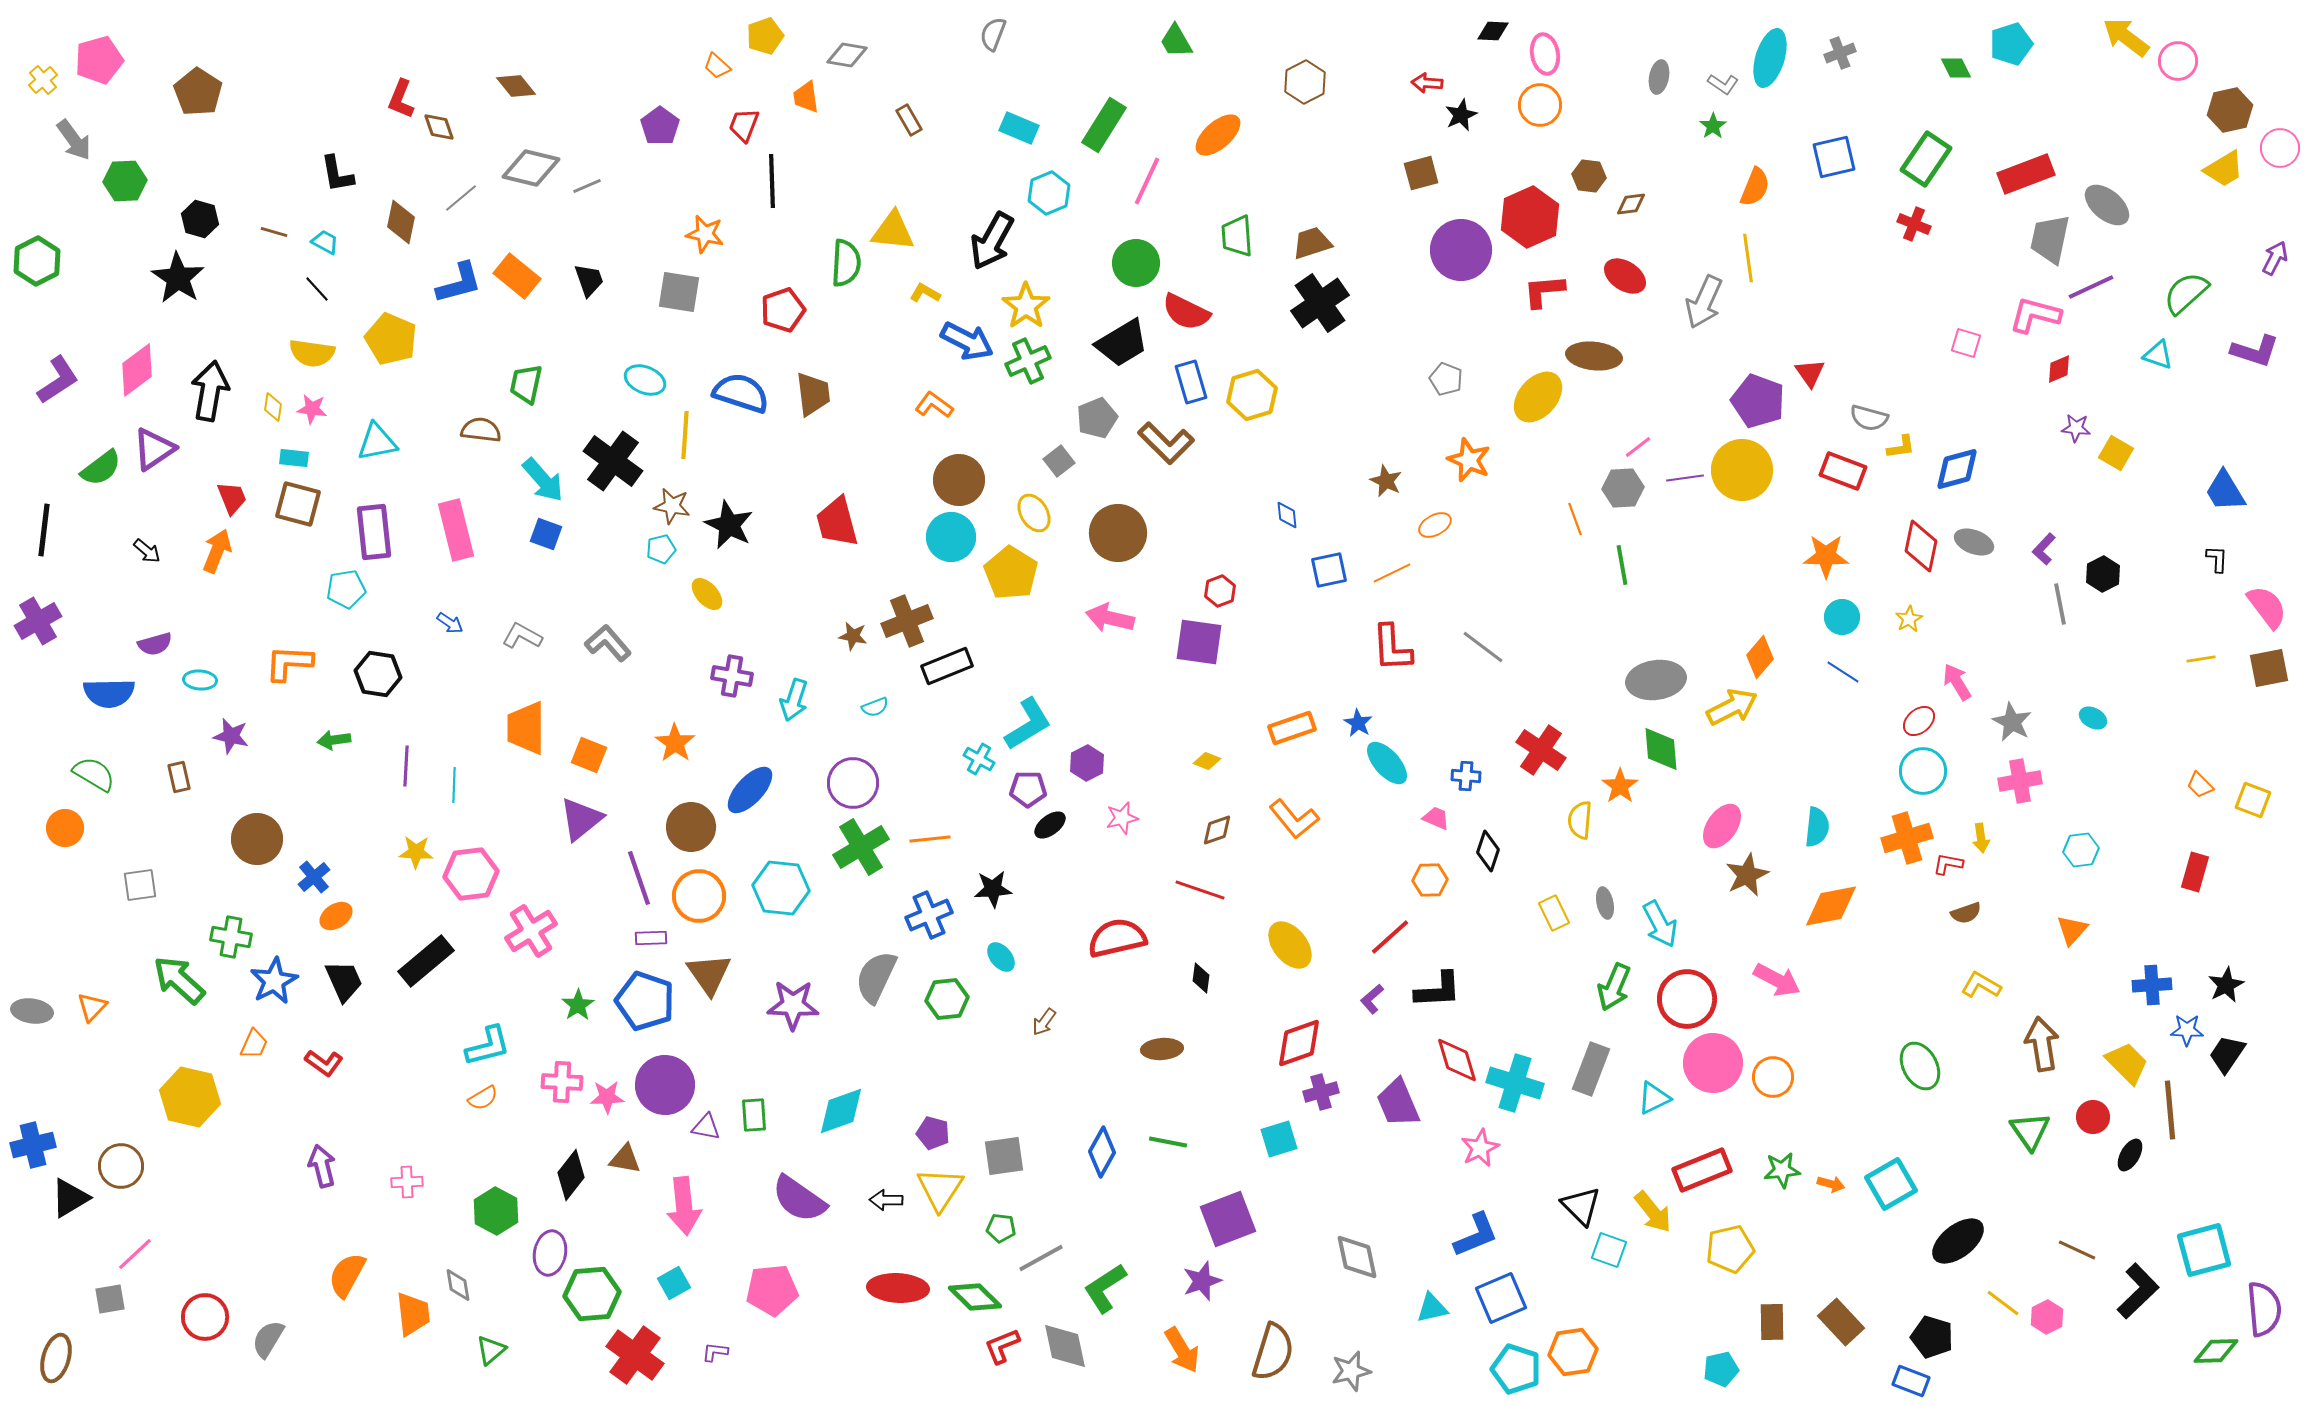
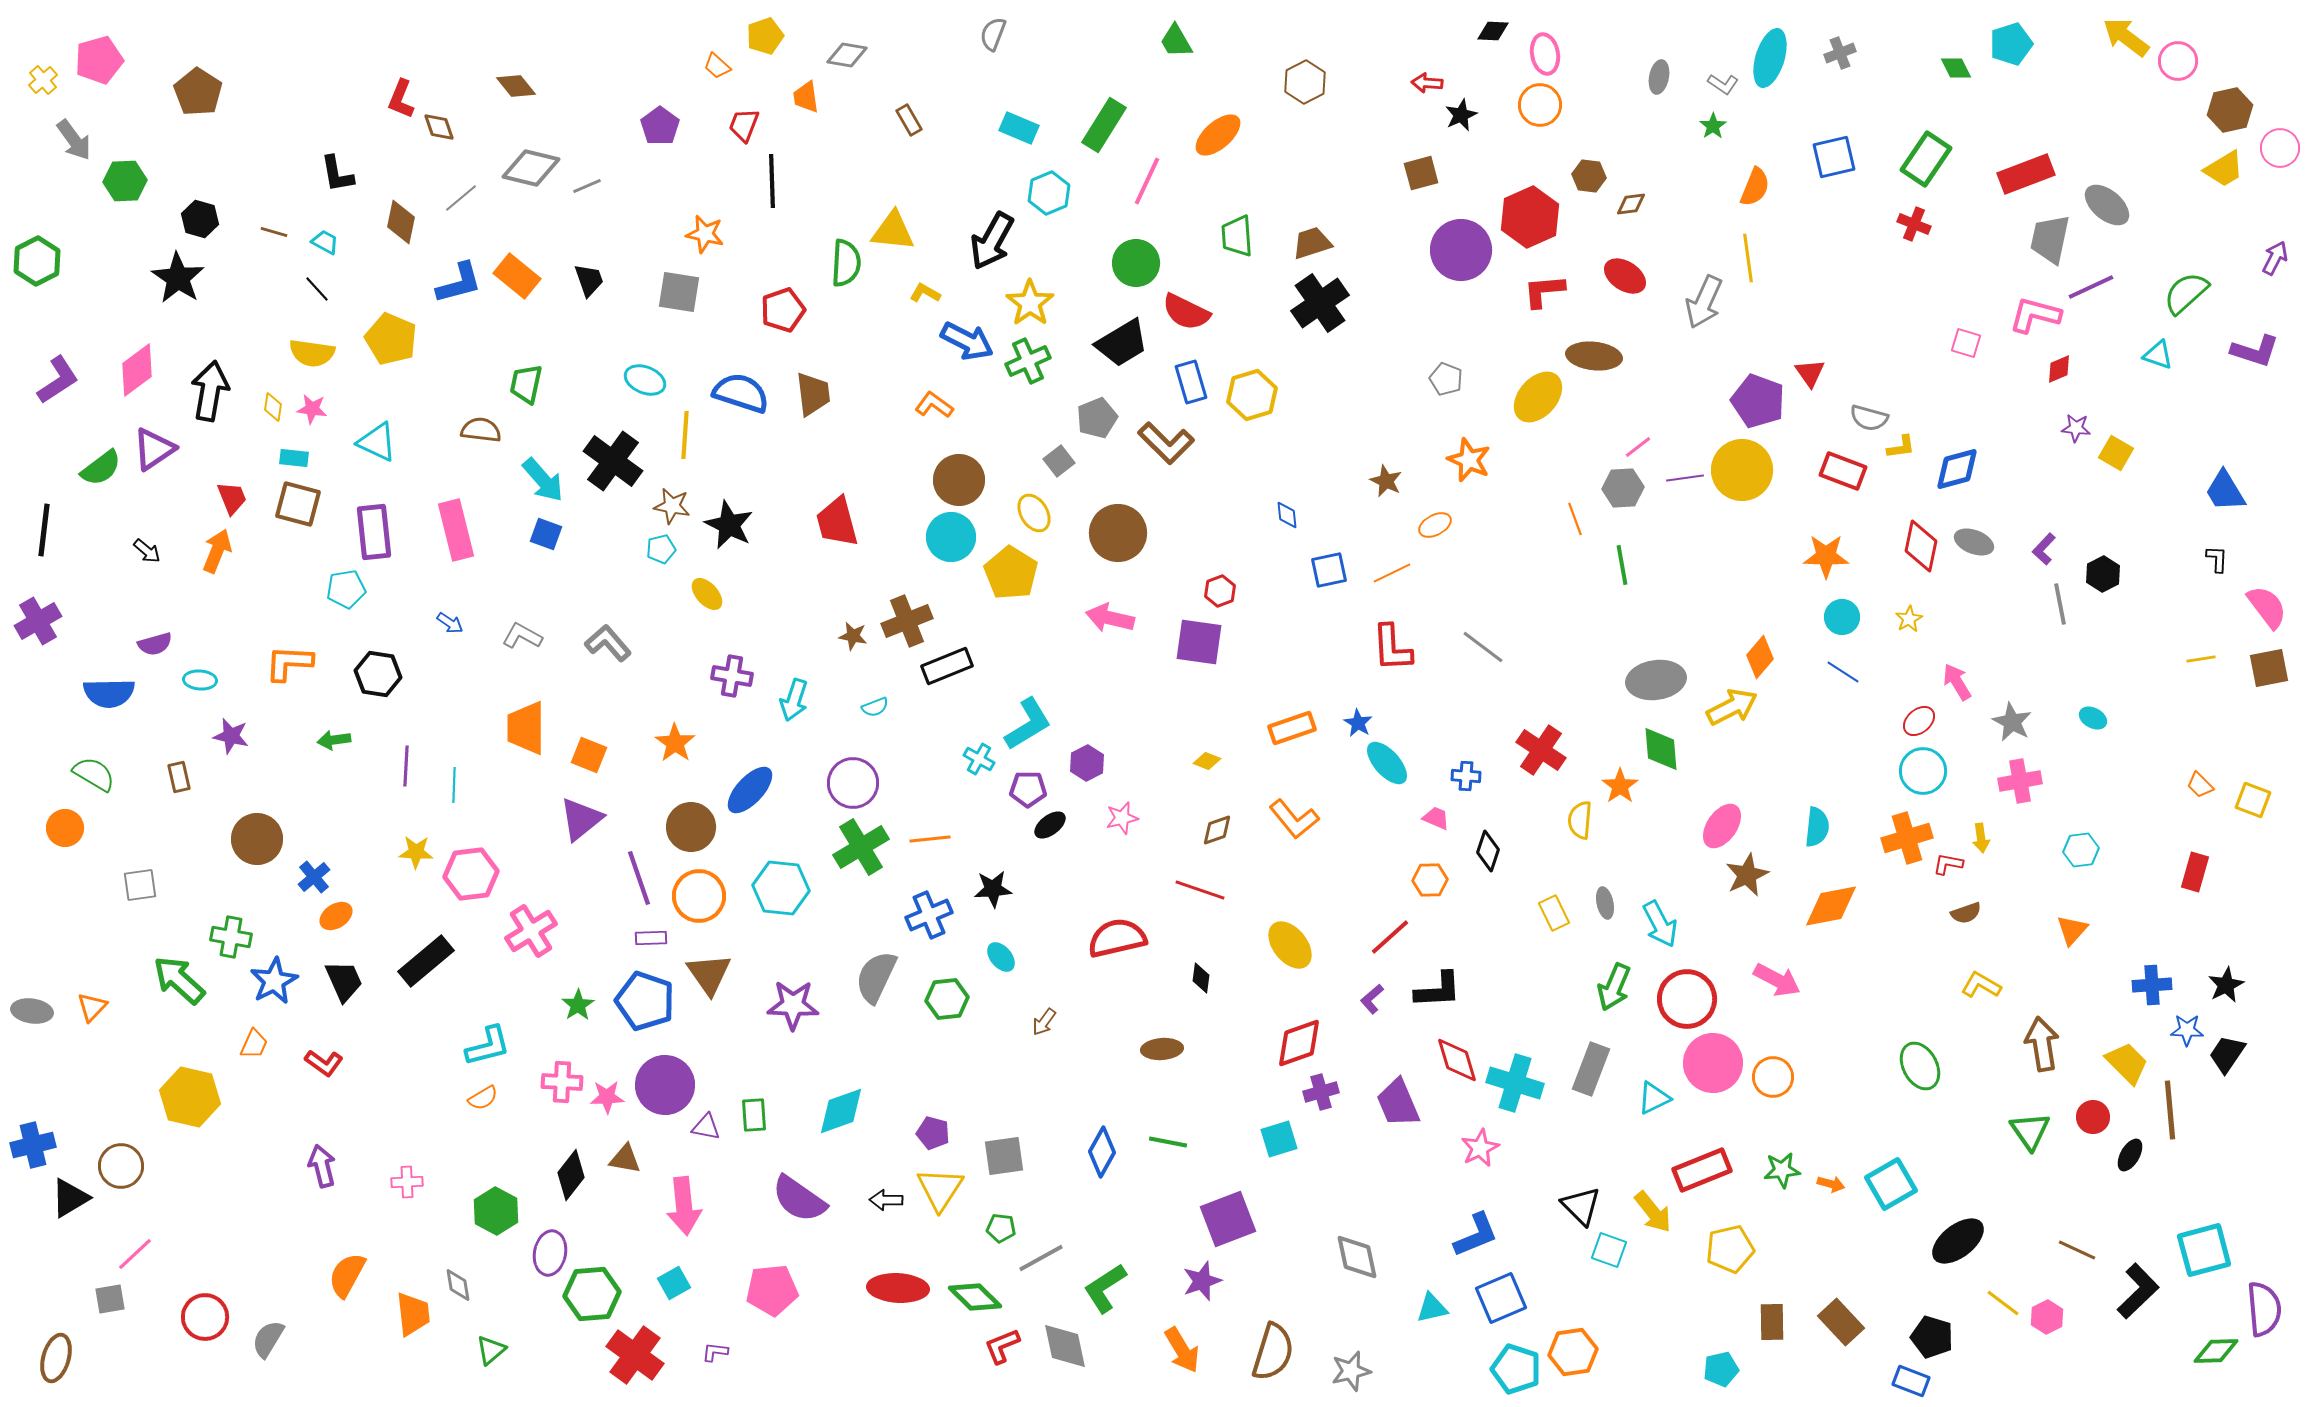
yellow star at (1026, 306): moved 4 px right, 3 px up
cyan triangle at (377, 442): rotated 36 degrees clockwise
